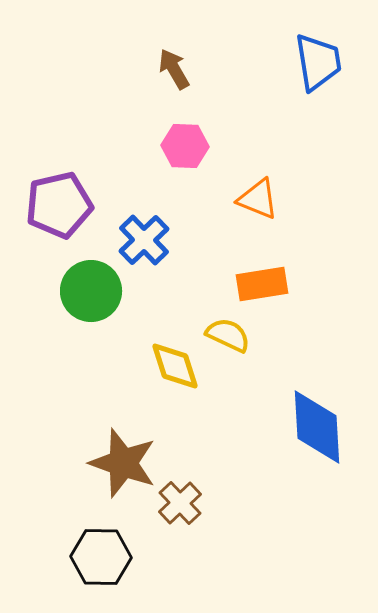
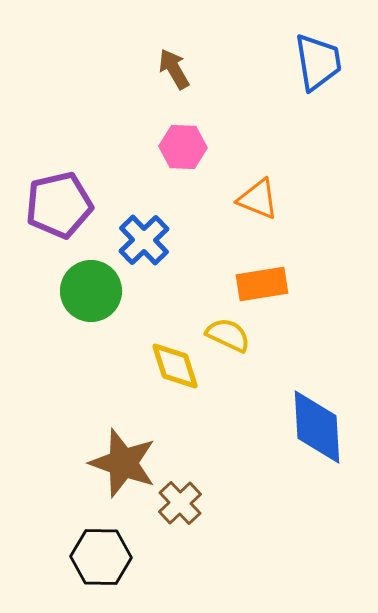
pink hexagon: moved 2 px left, 1 px down
